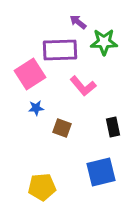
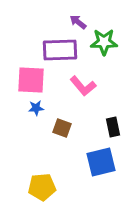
pink square: moved 1 px right, 6 px down; rotated 36 degrees clockwise
blue square: moved 10 px up
